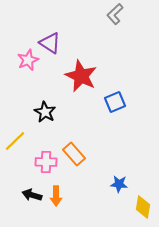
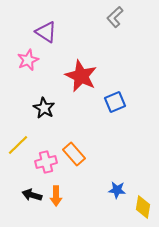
gray L-shape: moved 3 px down
purple triangle: moved 4 px left, 11 px up
black star: moved 1 px left, 4 px up
yellow line: moved 3 px right, 4 px down
pink cross: rotated 15 degrees counterclockwise
blue star: moved 2 px left, 6 px down
